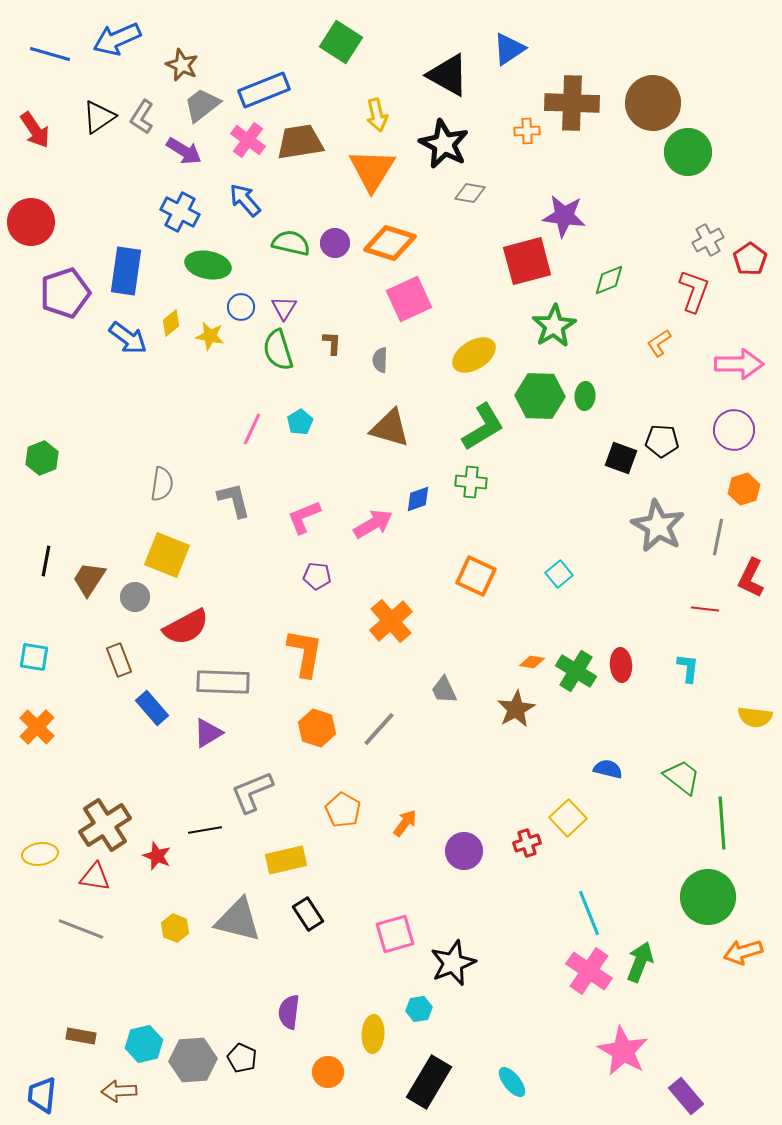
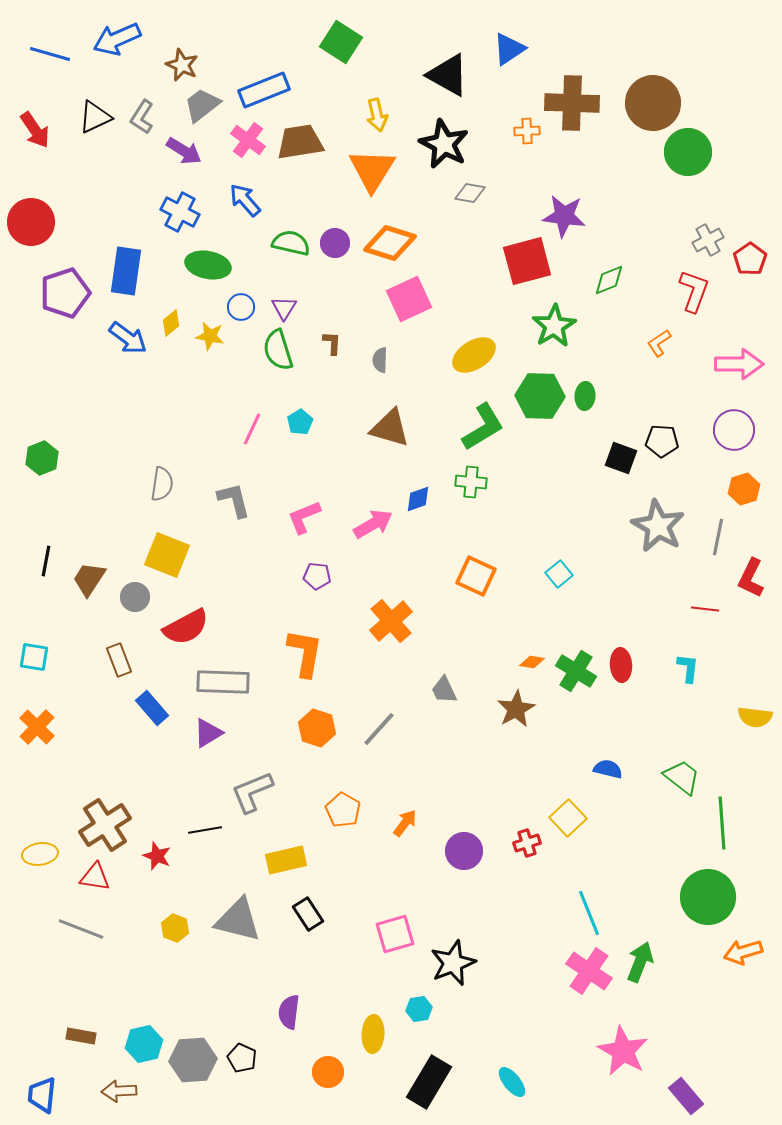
black triangle at (99, 117): moved 4 px left; rotated 9 degrees clockwise
